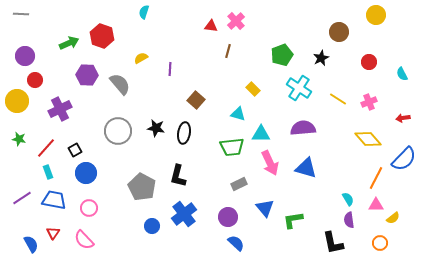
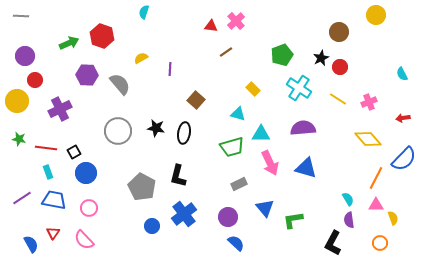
gray line at (21, 14): moved 2 px down
brown line at (228, 51): moved 2 px left, 1 px down; rotated 40 degrees clockwise
red circle at (369, 62): moved 29 px left, 5 px down
green trapezoid at (232, 147): rotated 10 degrees counterclockwise
red line at (46, 148): rotated 55 degrees clockwise
black square at (75, 150): moved 1 px left, 2 px down
yellow semicircle at (393, 218): rotated 72 degrees counterclockwise
black L-shape at (333, 243): rotated 40 degrees clockwise
